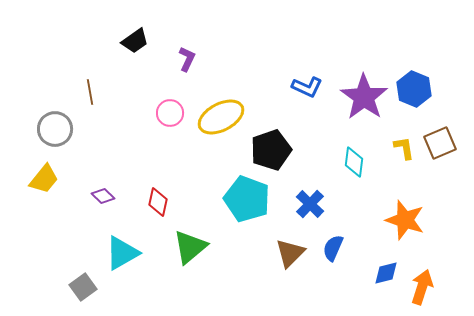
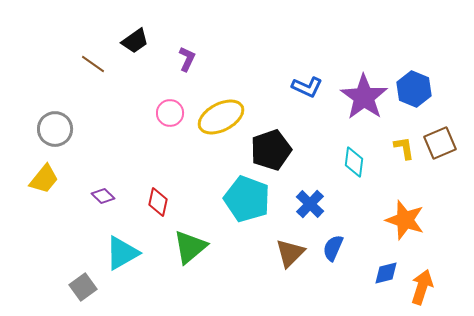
brown line: moved 3 px right, 28 px up; rotated 45 degrees counterclockwise
